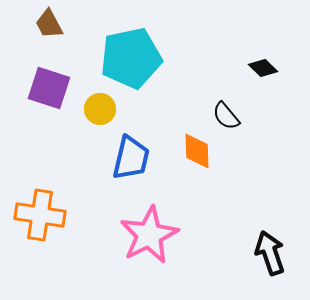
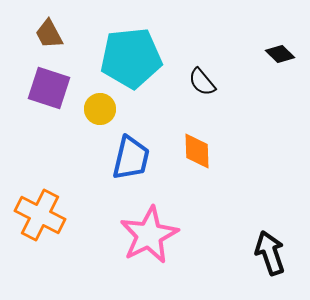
brown trapezoid: moved 10 px down
cyan pentagon: rotated 6 degrees clockwise
black diamond: moved 17 px right, 14 px up
black semicircle: moved 24 px left, 34 px up
orange cross: rotated 18 degrees clockwise
